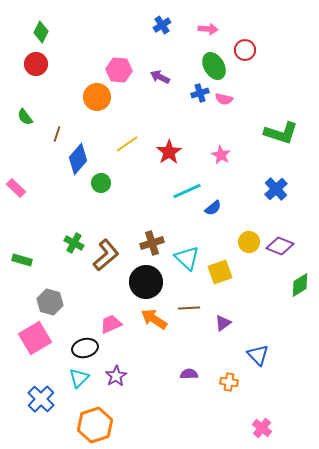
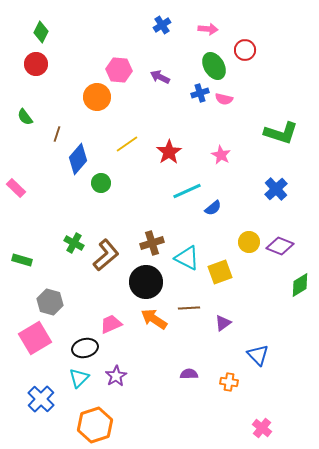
cyan triangle at (187, 258): rotated 16 degrees counterclockwise
